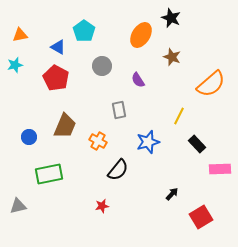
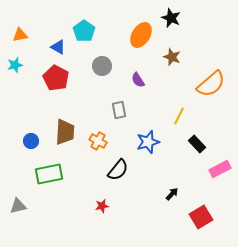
brown trapezoid: moved 6 px down; rotated 20 degrees counterclockwise
blue circle: moved 2 px right, 4 px down
pink rectangle: rotated 25 degrees counterclockwise
